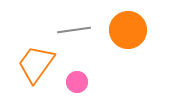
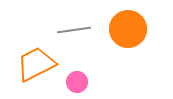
orange circle: moved 1 px up
orange trapezoid: rotated 27 degrees clockwise
